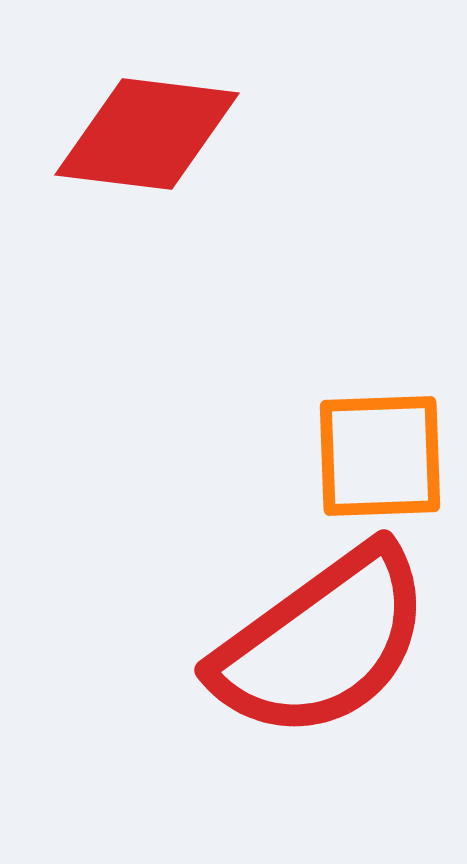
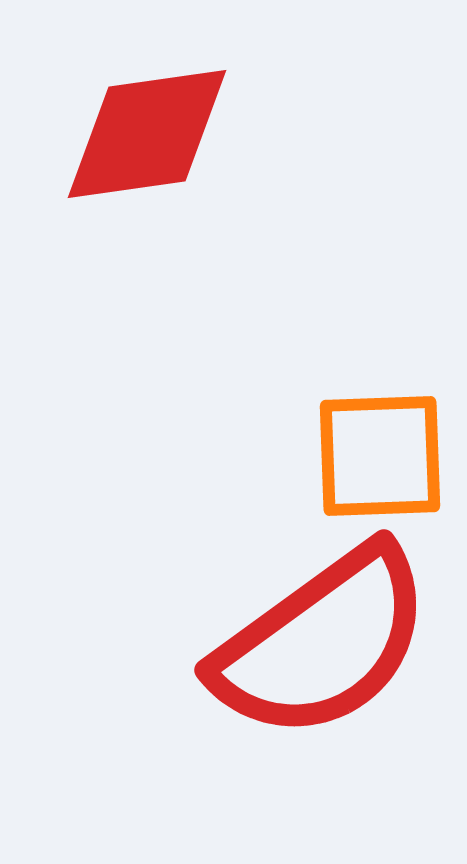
red diamond: rotated 15 degrees counterclockwise
